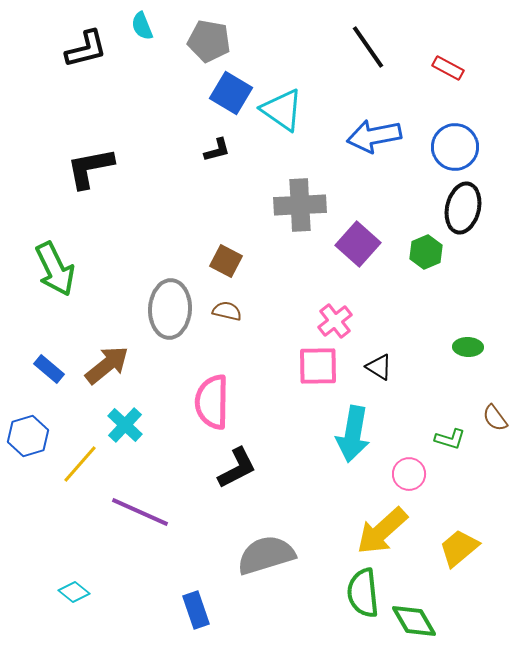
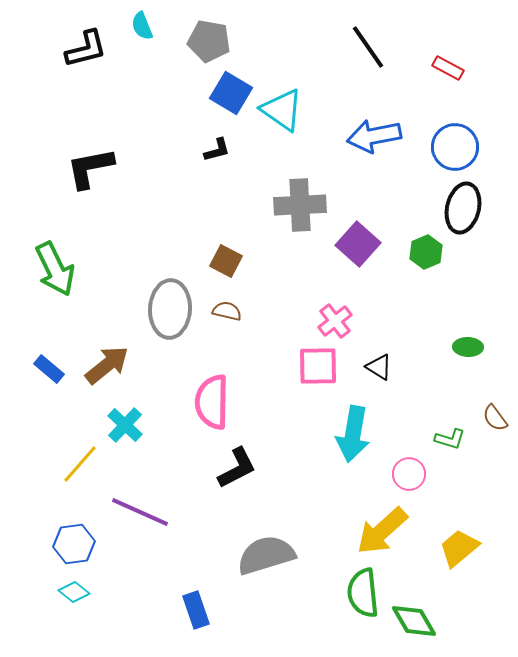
blue hexagon at (28, 436): moved 46 px right, 108 px down; rotated 9 degrees clockwise
